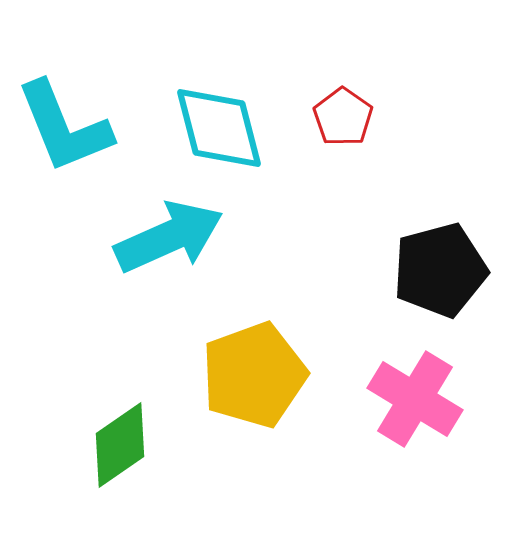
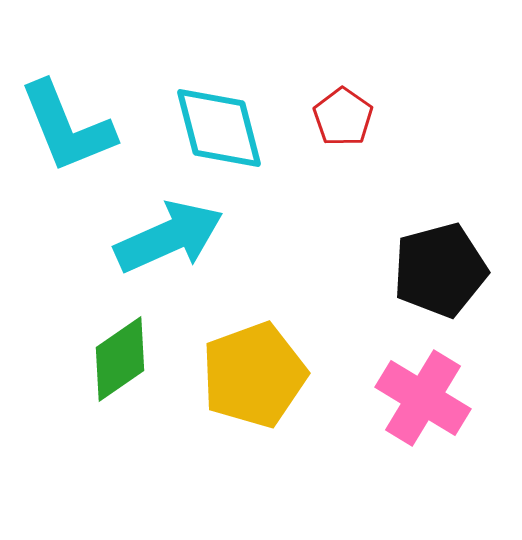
cyan L-shape: moved 3 px right
pink cross: moved 8 px right, 1 px up
green diamond: moved 86 px up
